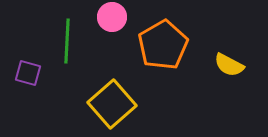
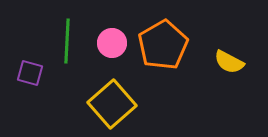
pink circle: moved 26 px down
yellow semicircle: moved 3 px up
purple square: moved 2 px right
